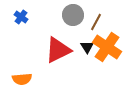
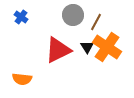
orange semicircle: rotated 12 degrees clockwise
